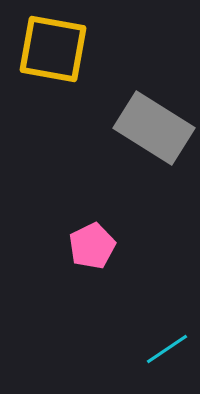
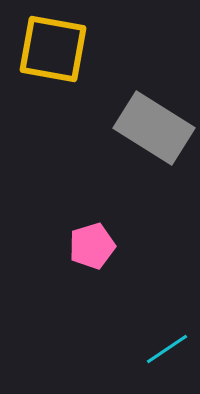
pink pentagon: rotated 9 degrees clockwise
